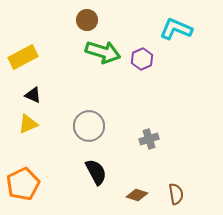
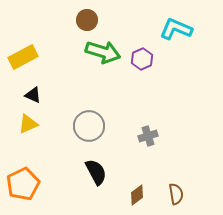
gray cross: moved 1 px left, 3 px up
brown diamond: rotated 55 degrees counterclockwise
